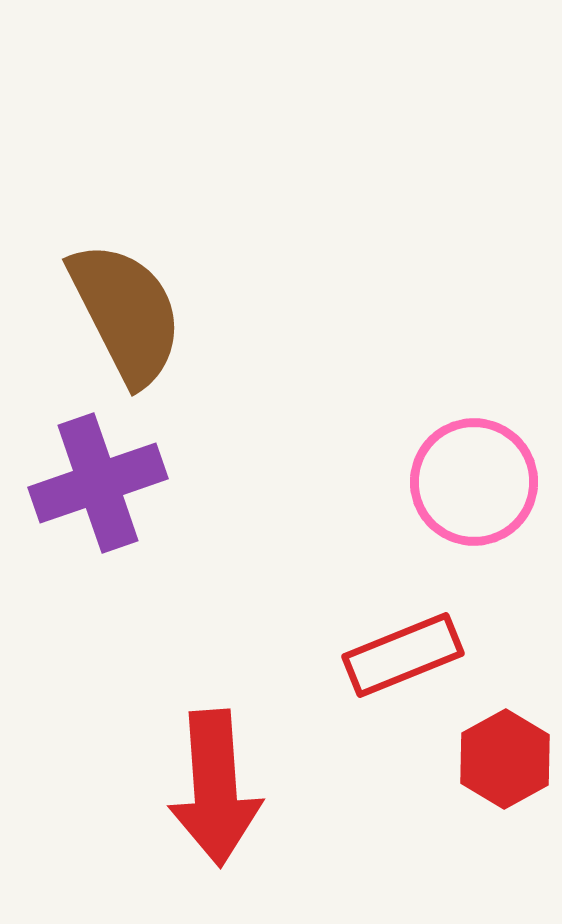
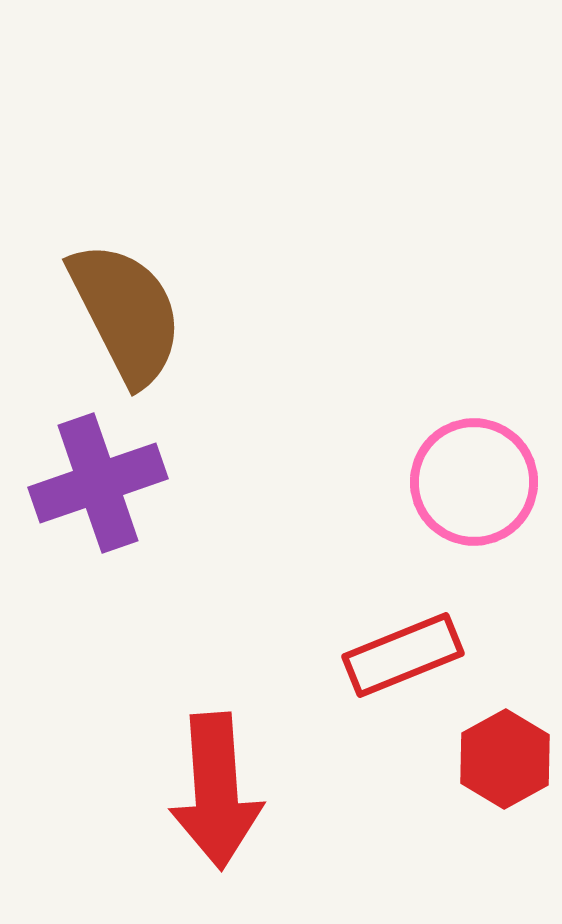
red arrow: moved 1 px right, 3 px down
